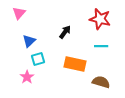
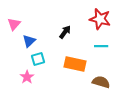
pink triangle: moved 5 px left, 11 px down
